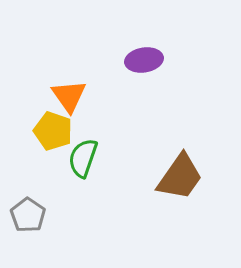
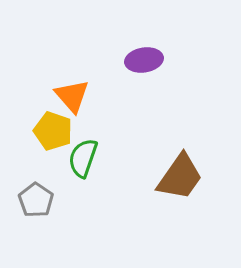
orange triangle: moved 3 px right; rotated 6 degrees counterclockwise
gray pentagon: moved 8 px right, 15 px up
